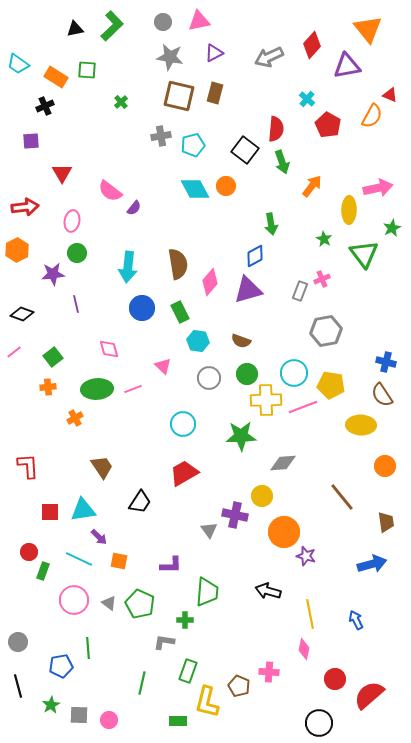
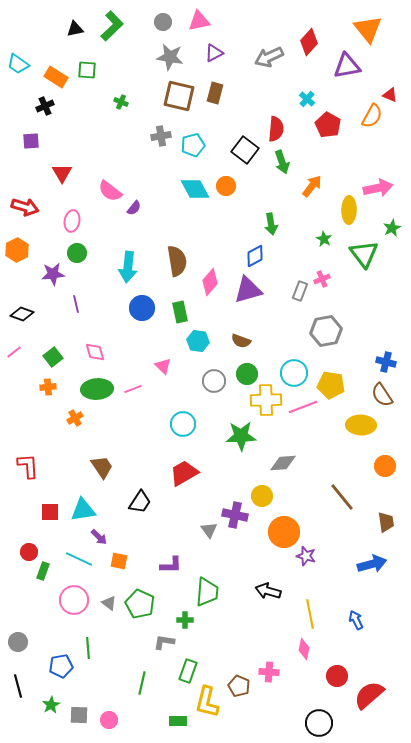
red diamond at (312, 45): moved 3 px left, 3 px up
green cross at (121, 102): rotated 24 degrees counterclockwise
red arrow at (25, 207): rotated 24 degrees clockwise
brown semicircle at (178, 264): moved 1 px left, 3 px up
green rectangle at (180, 312): rotated 15 degrees clockwise
pink diamond at (109, 349): moved 14 px left, 3 px down
gray circle at (209, 378): moved 5 px right, 3 px down
red circle at (335, 679): moved 2 px right, 3 px up
